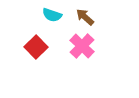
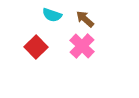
brown arrow: moved 2 px down
